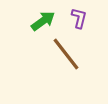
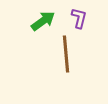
brown line: rotated 33 degrees clockwise
